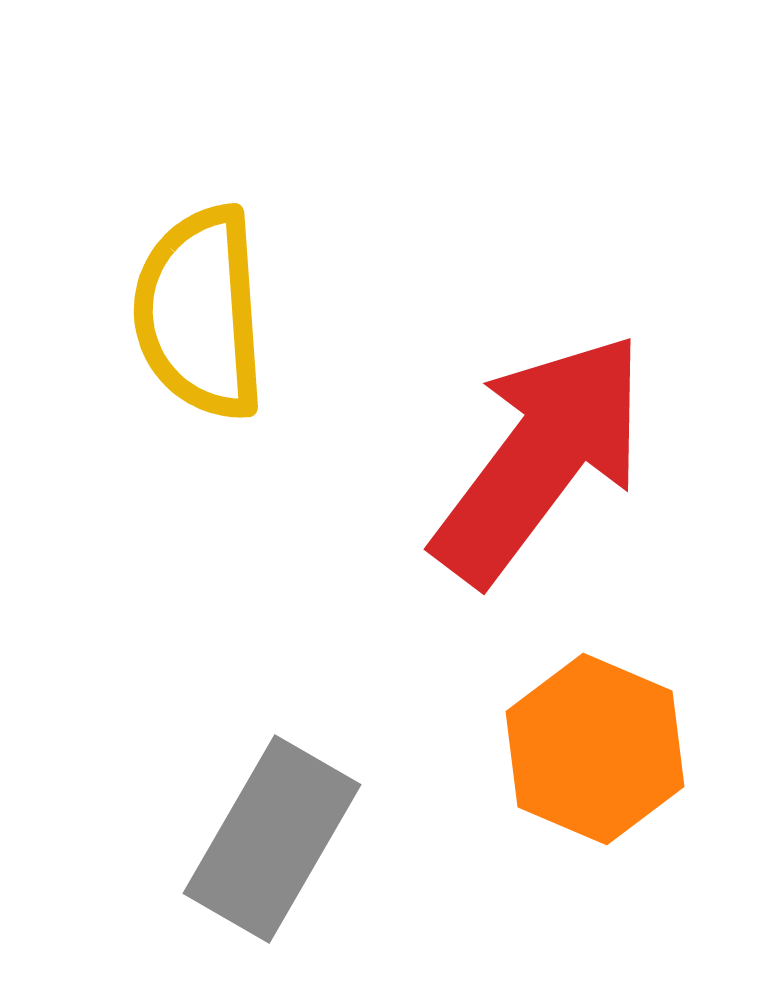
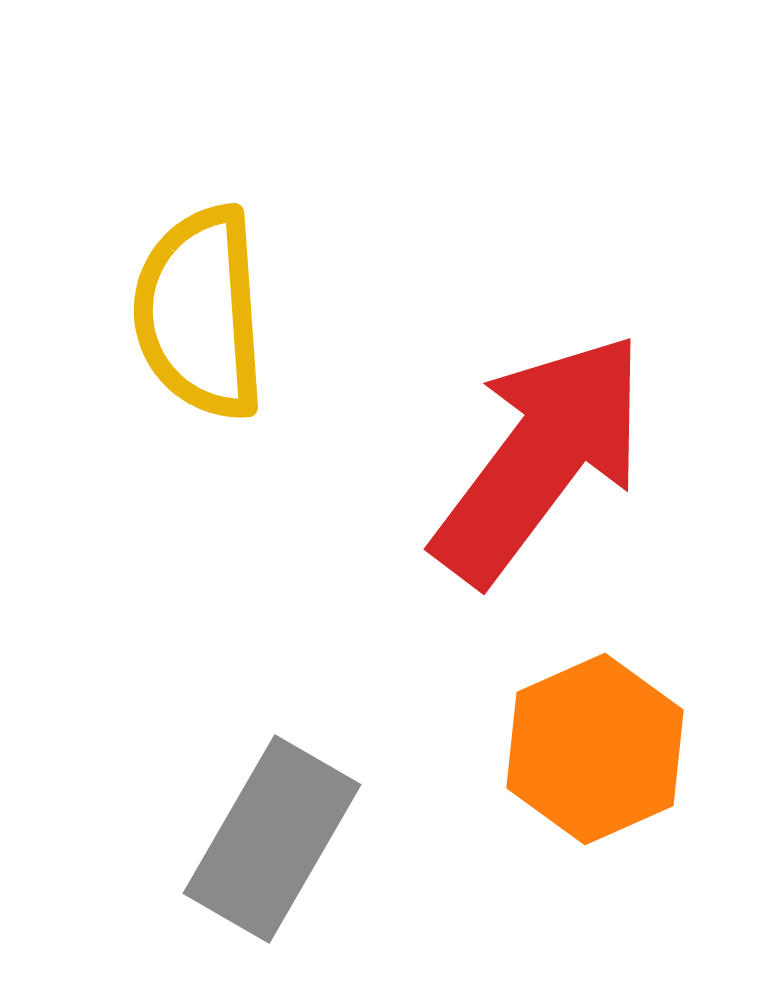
orange hexagon: rotated 13 degrees clockwise
